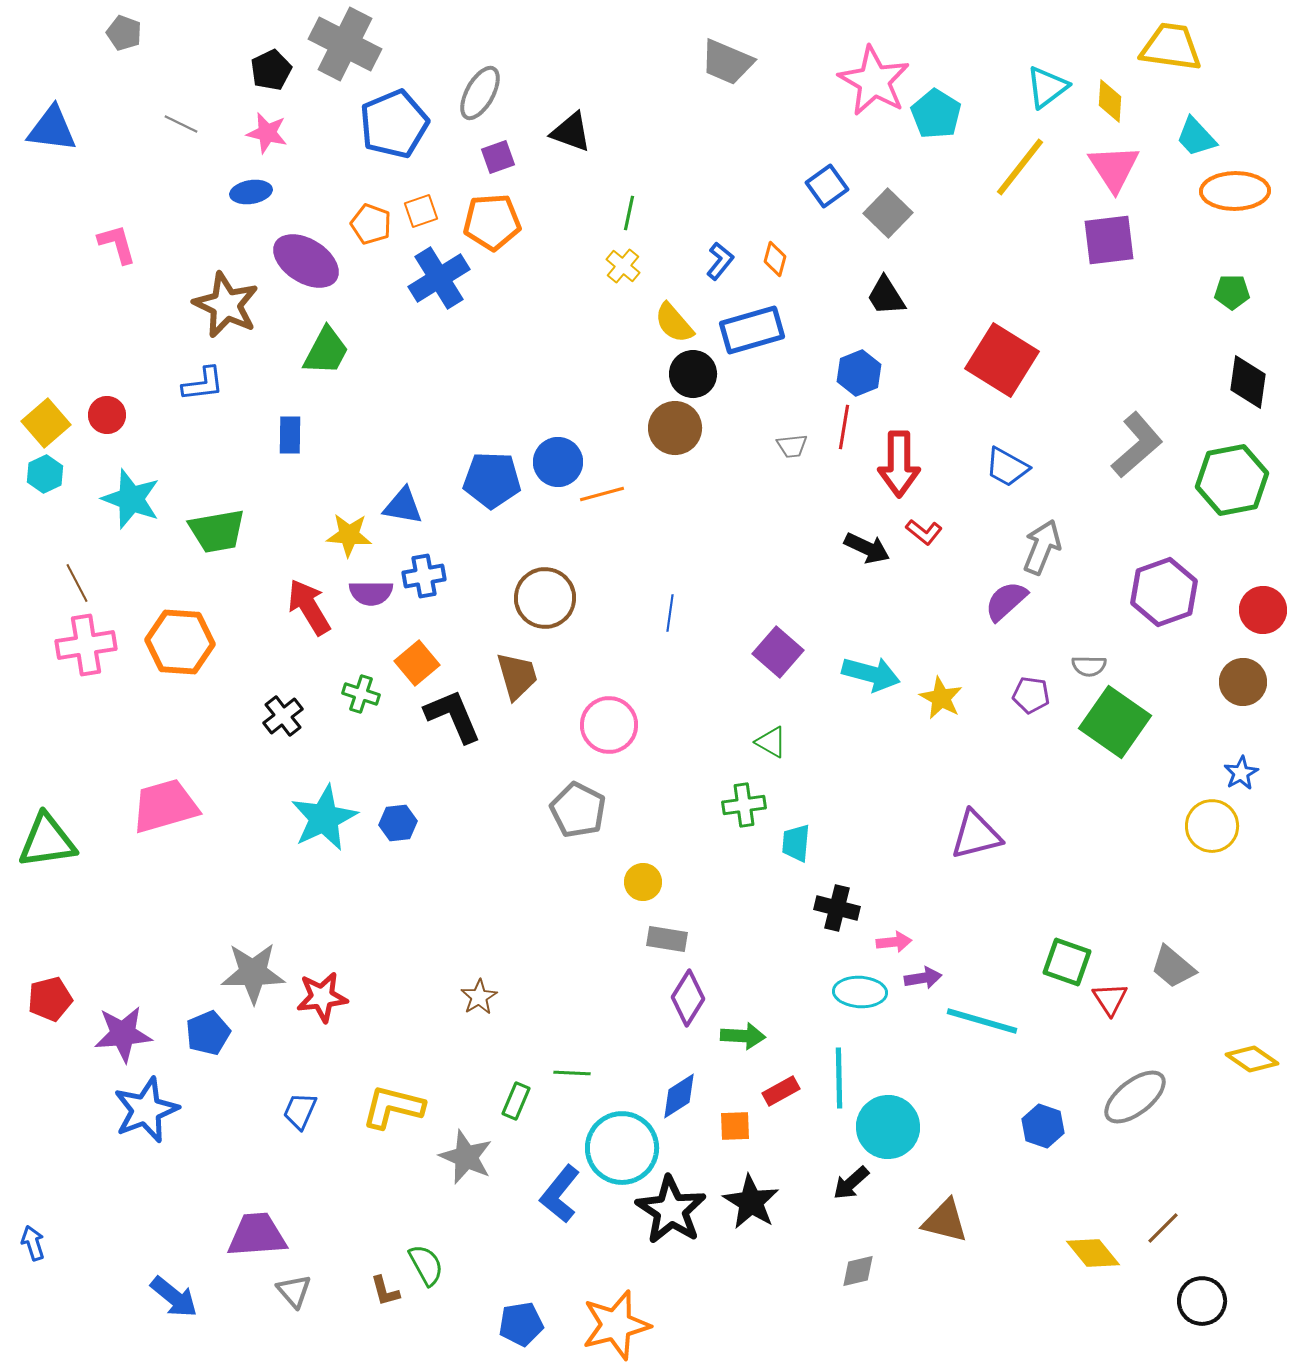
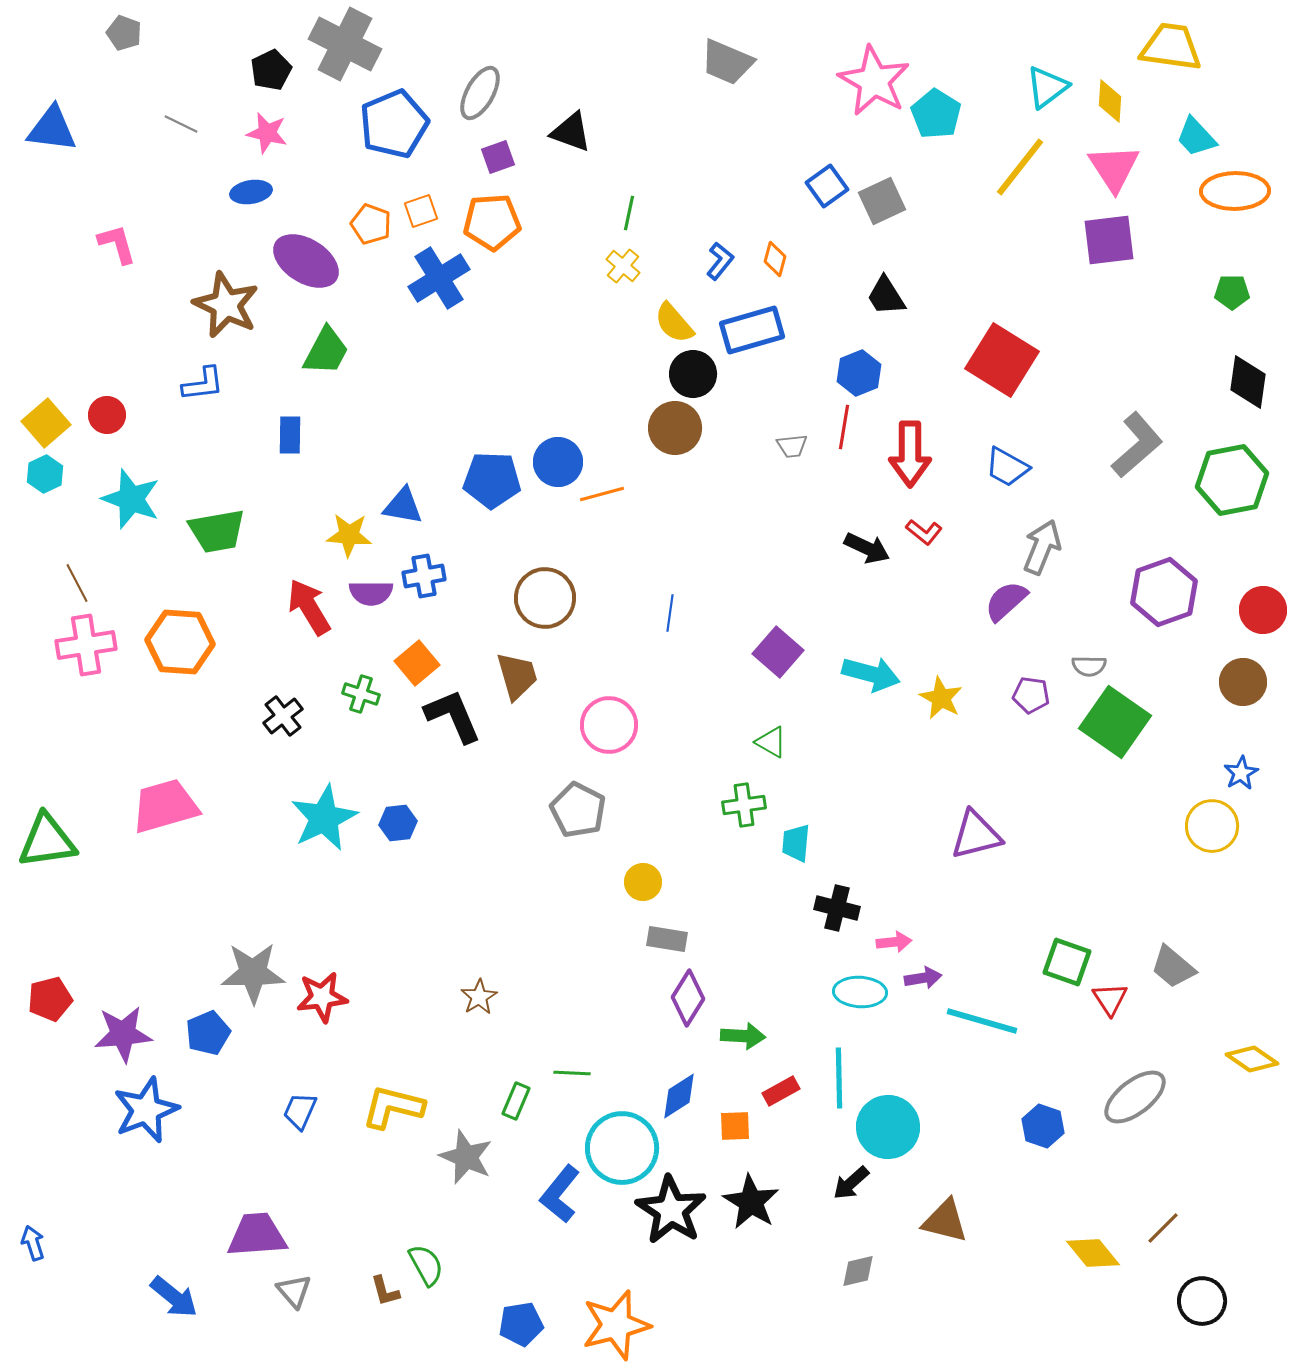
gray square at (888, 213): moved 6 px left, 12 px up; rotated 21 degrees clockwise
red arrow at (899, 464): moved 11 px right, 10 px up
